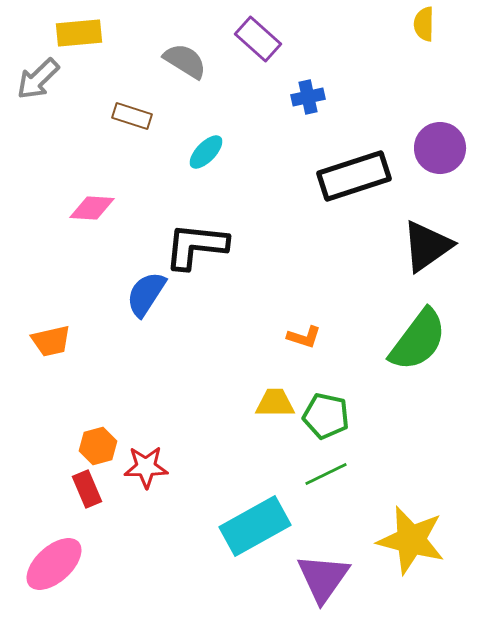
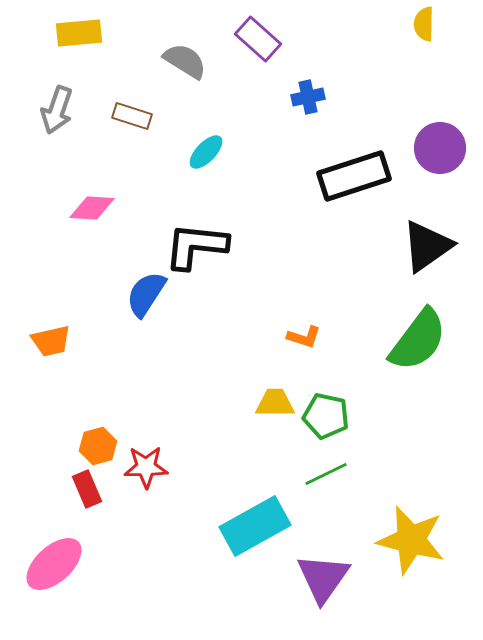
gray arrow: moved 19 px right, 31 px down; rotated 27 degrees counterclockwise
